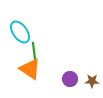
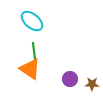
cyan ellipse: moved 12 px right, 11 px up; rotated 15 degrees counterclockwise
brown star: moved 3 px down
